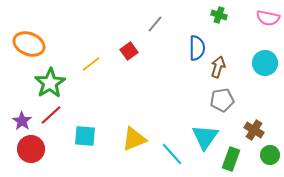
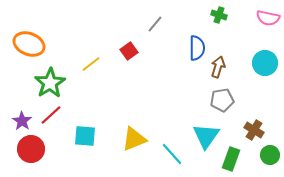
cyan triangle: moved 1 px right, 1 px up
